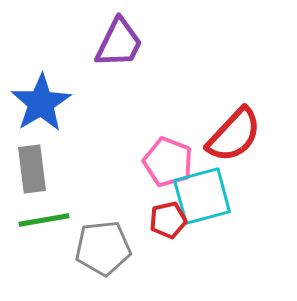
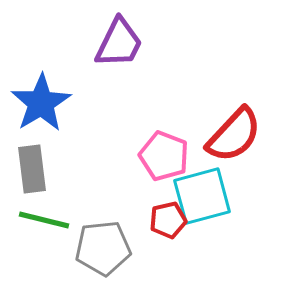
pink pentagon: moved 4 px left, 6 px up
green line: rotated 24 degrees clockwise
